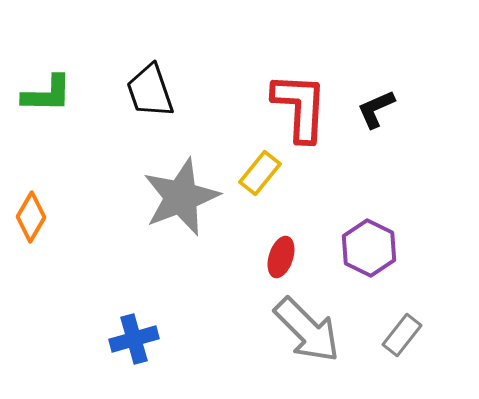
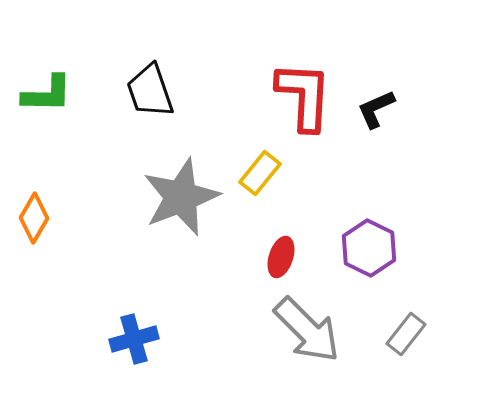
red L-shape: moved 4 px right, 11 px up
orange diamond: moved 3 px right, 1 px down
gray rectangle: moved 4 px right, 1 px up
